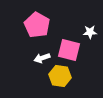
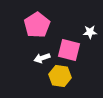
pink pentagon: rotated 10 degrees clockwise
